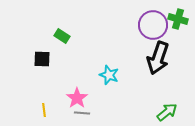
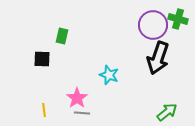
green rectangle: rotated 70 degrees clockwise
